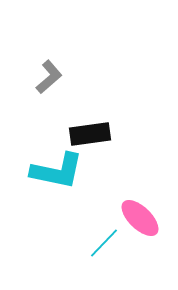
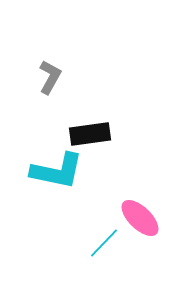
gray L-shape: moved 1 px right; rotated 20 degrees counterclockwise
